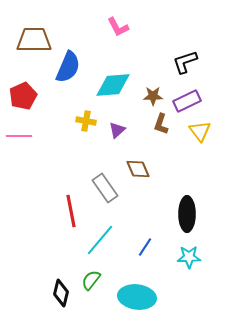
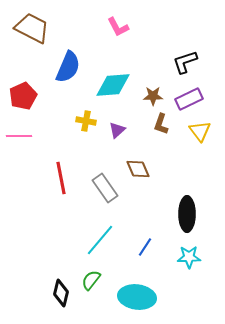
brown trapezoid: moved 2 px left, 12 px up; rotated 27 degrees clockwise
purple rectangle: moved 2 px right, 2 px up
red line: moved 10 px left, 33 px up
